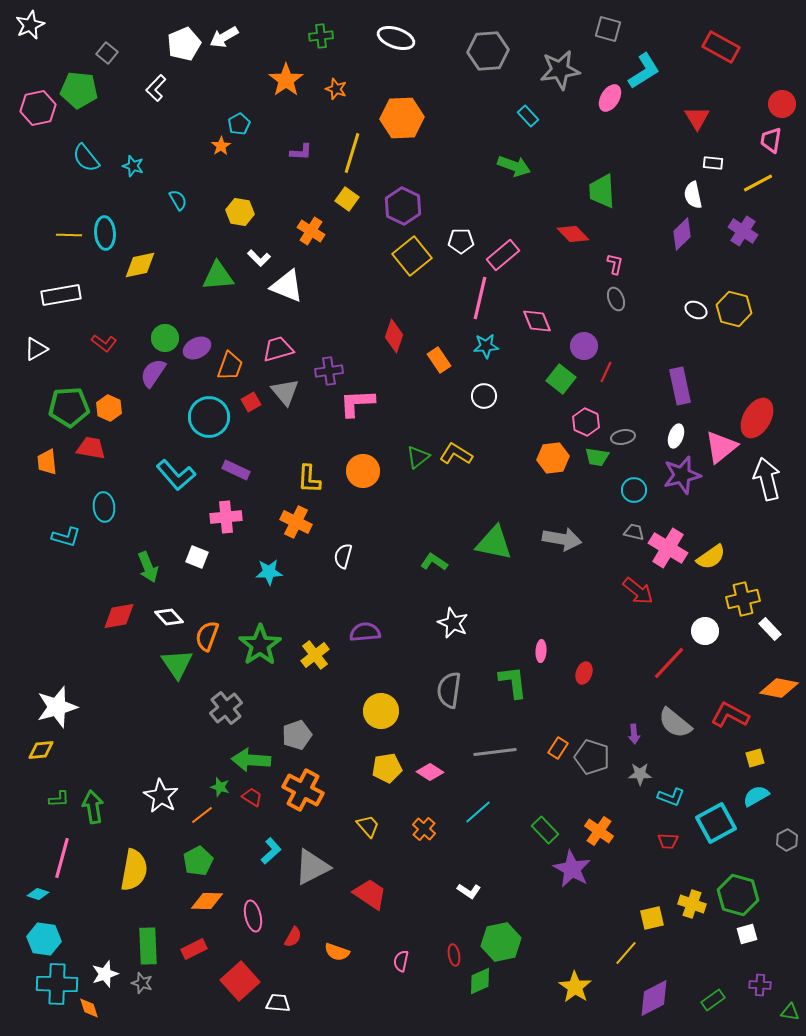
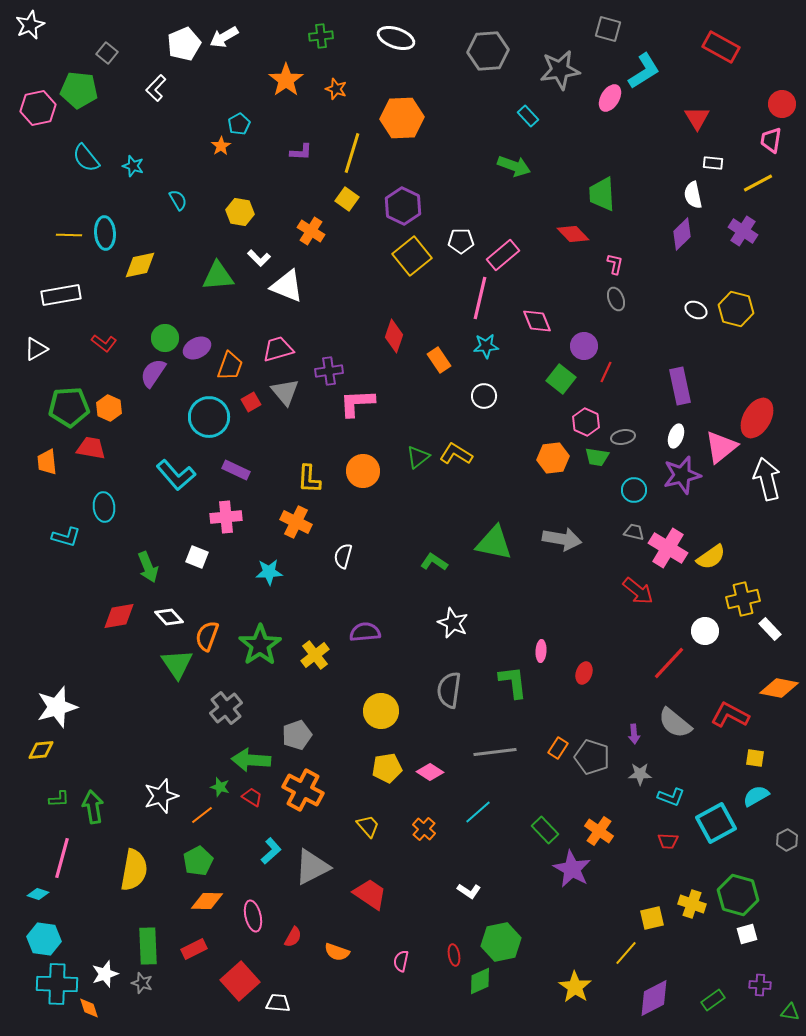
green trapezoid at (602, 191): moved 3 px down
yellow hexagon at (734, 309): moved 2 px right
yellow square at (755, 758): rotated 24 degrees clockwise
white star at (161, 796): rotated 24 degrees clockwise
